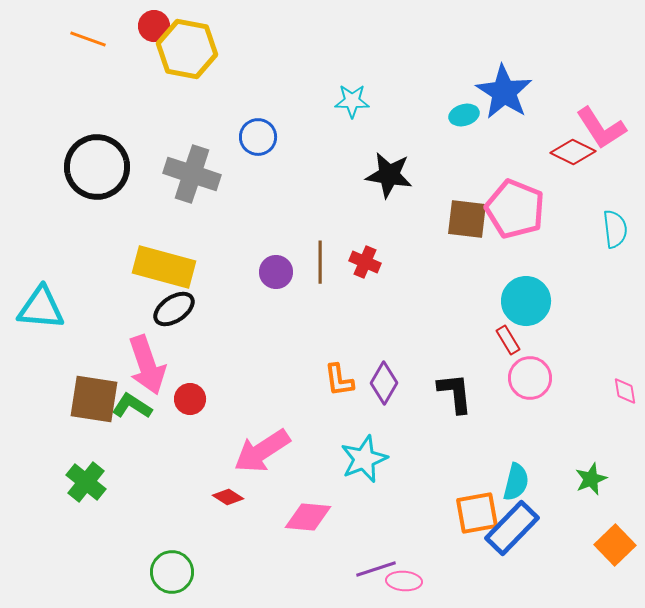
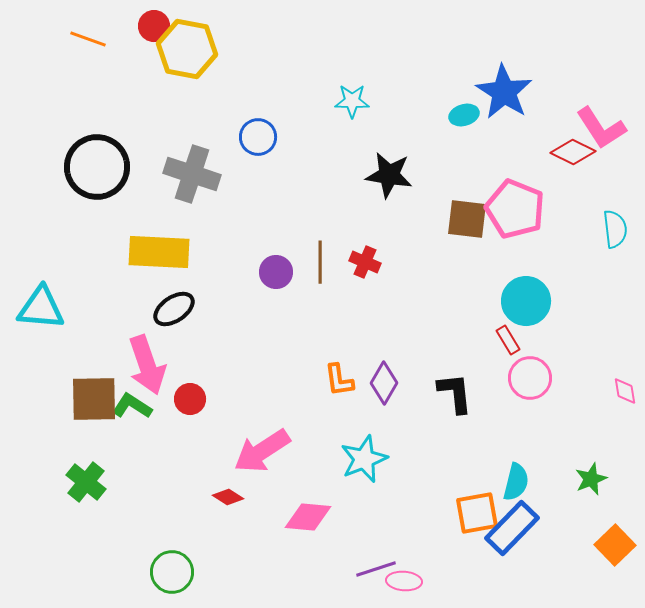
yellow rectangle at (164, 267): moved 5 px left, 15 px up; rotated 12 degrees counterclockwise
brown square at (94, 399): rotated 10 degrees counterclockwise
